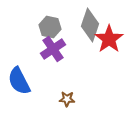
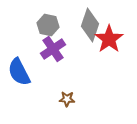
gray hexagon: moved 2 px left, 2 px up
blue semicircle: moved 9 px up
